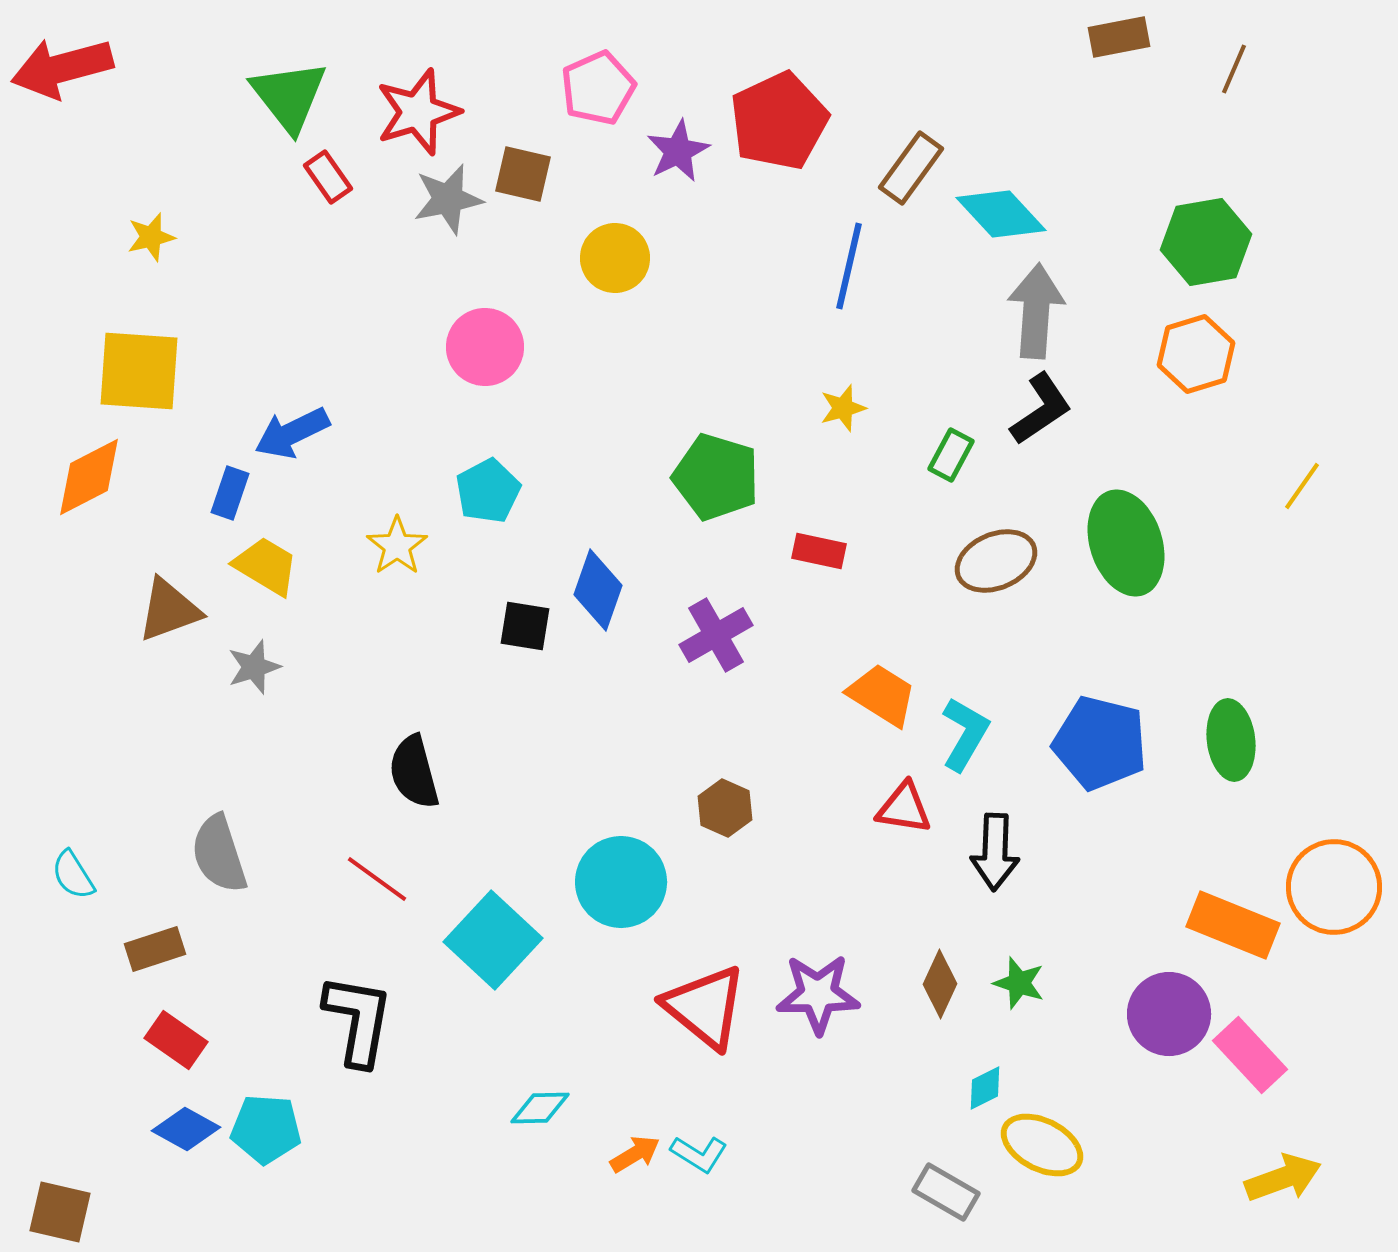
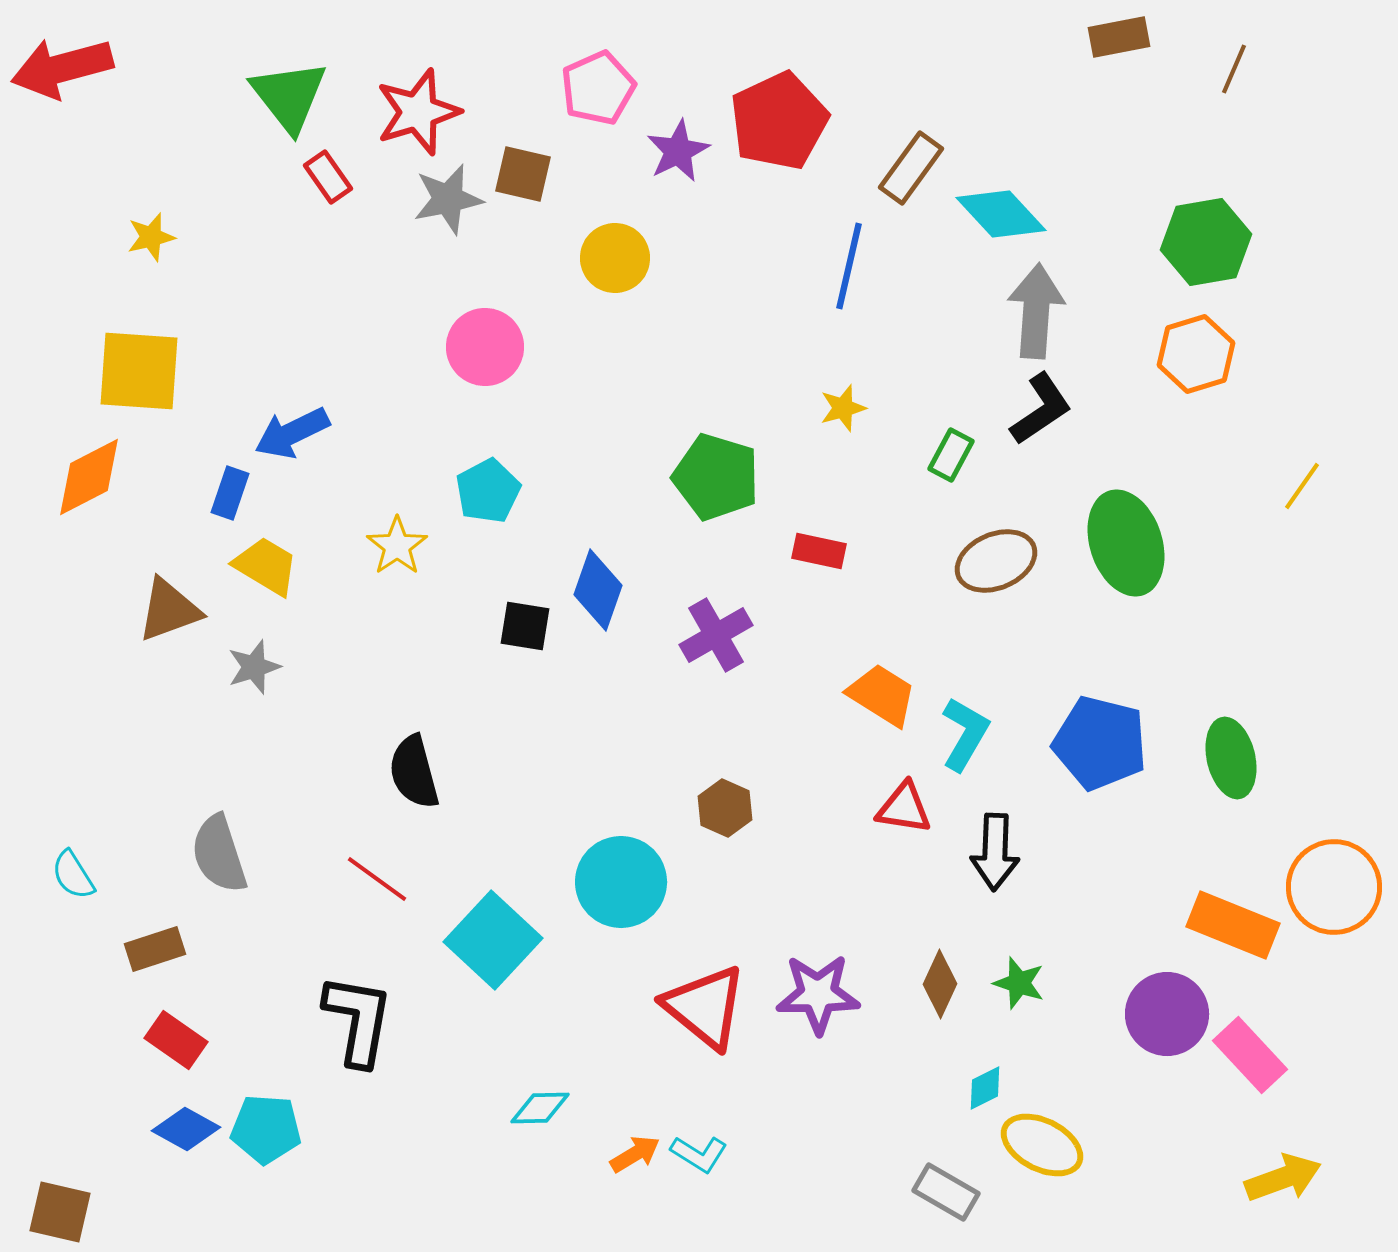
green ellipse at (1231, 740): moved 18 px down; rotated 6 degrees counterclockwise
purple circle at (1169, 1014): moved 2 px left
